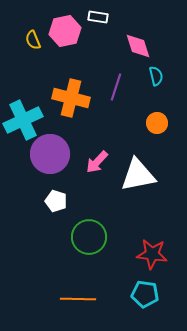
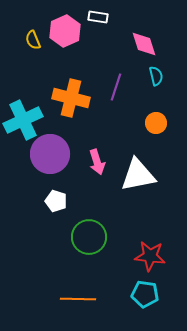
pink hexagon: rotated 12 degrees counterclockwise
pink diamond: moved 6 px right, 2 px up
orange circle: moved 1 px left
pink arrow: rotated 60 degrees counterclockwise
red star: moved 2 px left, 2 px down
